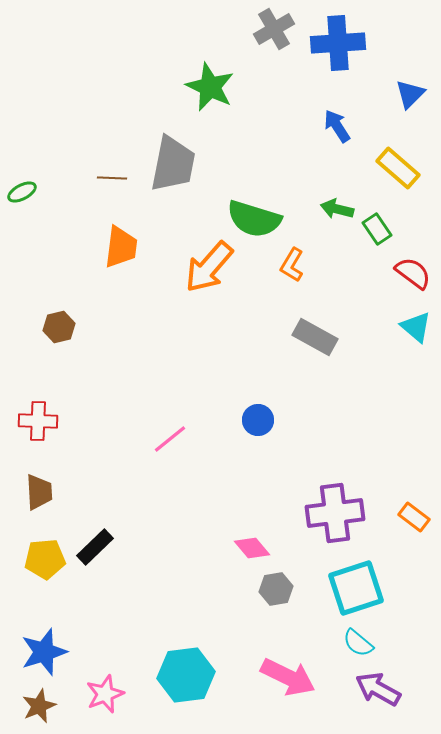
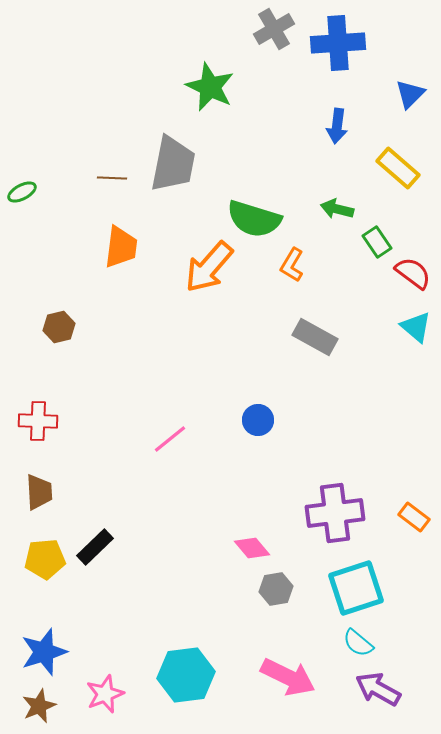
blue arrow: rotated 140 degrees counterclockwise
green rectangle: moved 13 px down
